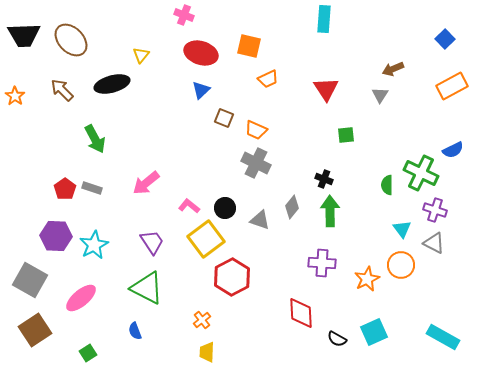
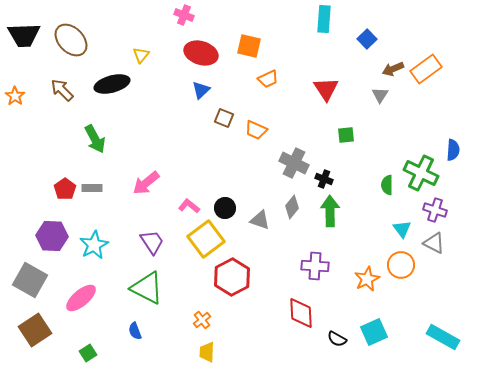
blue square at (445, 39): moved 78 px left
orange rectangle at (452, 86): moved 26 px left, 17 px up; rotated 8 degrees counterclockwise
blue semicircle at (453, 150): rotated 60 degrees counterclockwise
gray cross at (256, 163): moved 38 px right
gray rectangle at (92, 188): rotated 18 degrees counterclockwise
purple hexagon at (56, 236): moved 4 px left
purple cross at (322, 263): moved 7 px left, 3 px down
